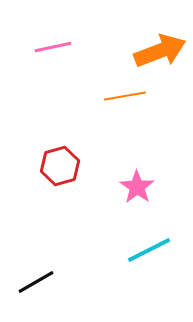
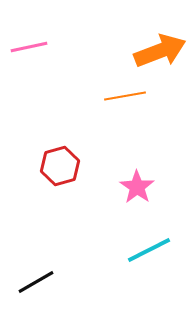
pink line: moved 24 px left
